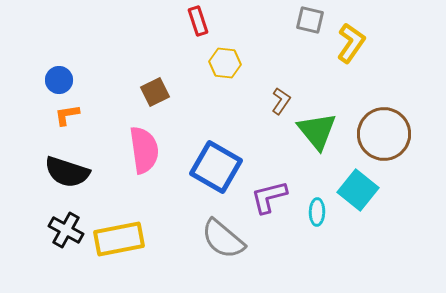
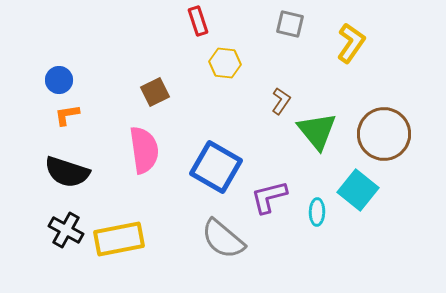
gray square: moved 20 px left, 4 px down
